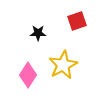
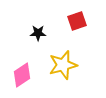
yellow star: rotated 12 degrees clockwise
pink diamond: moved 6 px left; rotated 25 degrees clockwise
